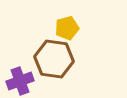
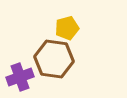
purple cross: moved 4 px up
